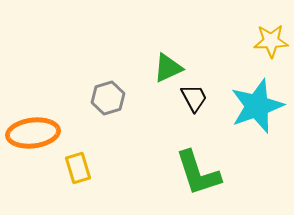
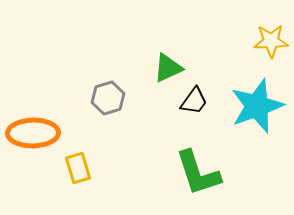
black trapezoid: moved 3 px down; rotated 64 degrees clockwise
orange ellipse: rotated 6 degrees clockwise
